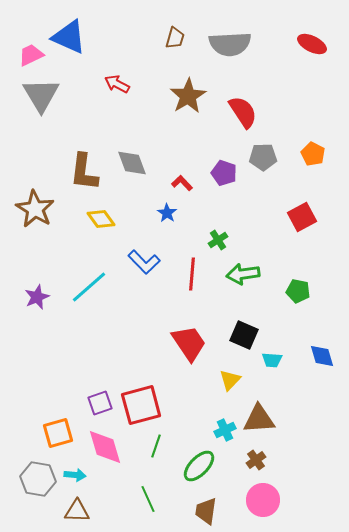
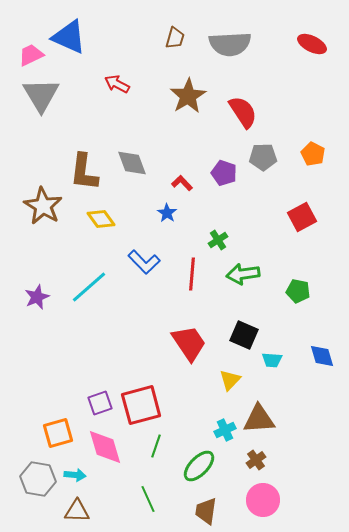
brown star at (35, 209): moved 8 px right, 3 px up
